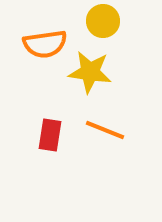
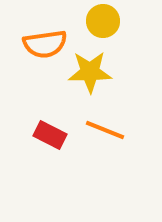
yellow star: rotated 9 degrees counterclockwise
red rectangle: rotated 72 degrees counterclockwise
